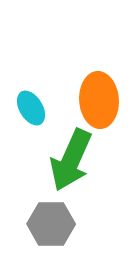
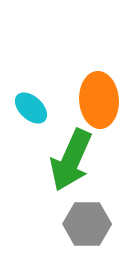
cyan ellipse: rotated 16 degrees counterclockwise
gray hexagon: moved 36 px right
